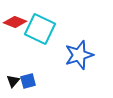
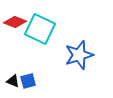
black triangle: rotated 48 degrees counterclockwise
